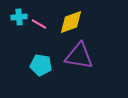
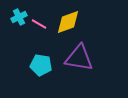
cyan cross: rotated 21 degrees counterclockwise
yellow diamond: moved 3 px left
purple triangle: moved 2 px down
